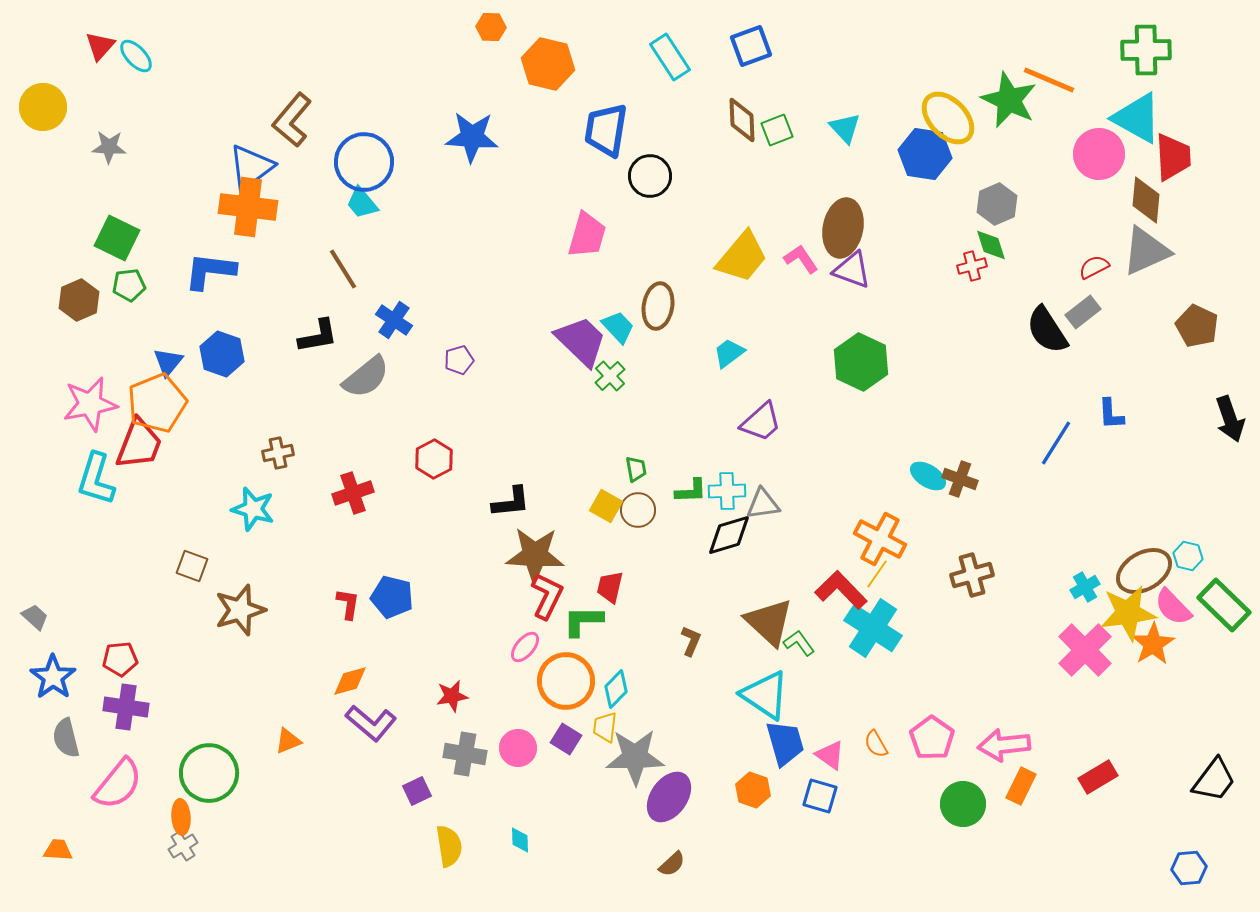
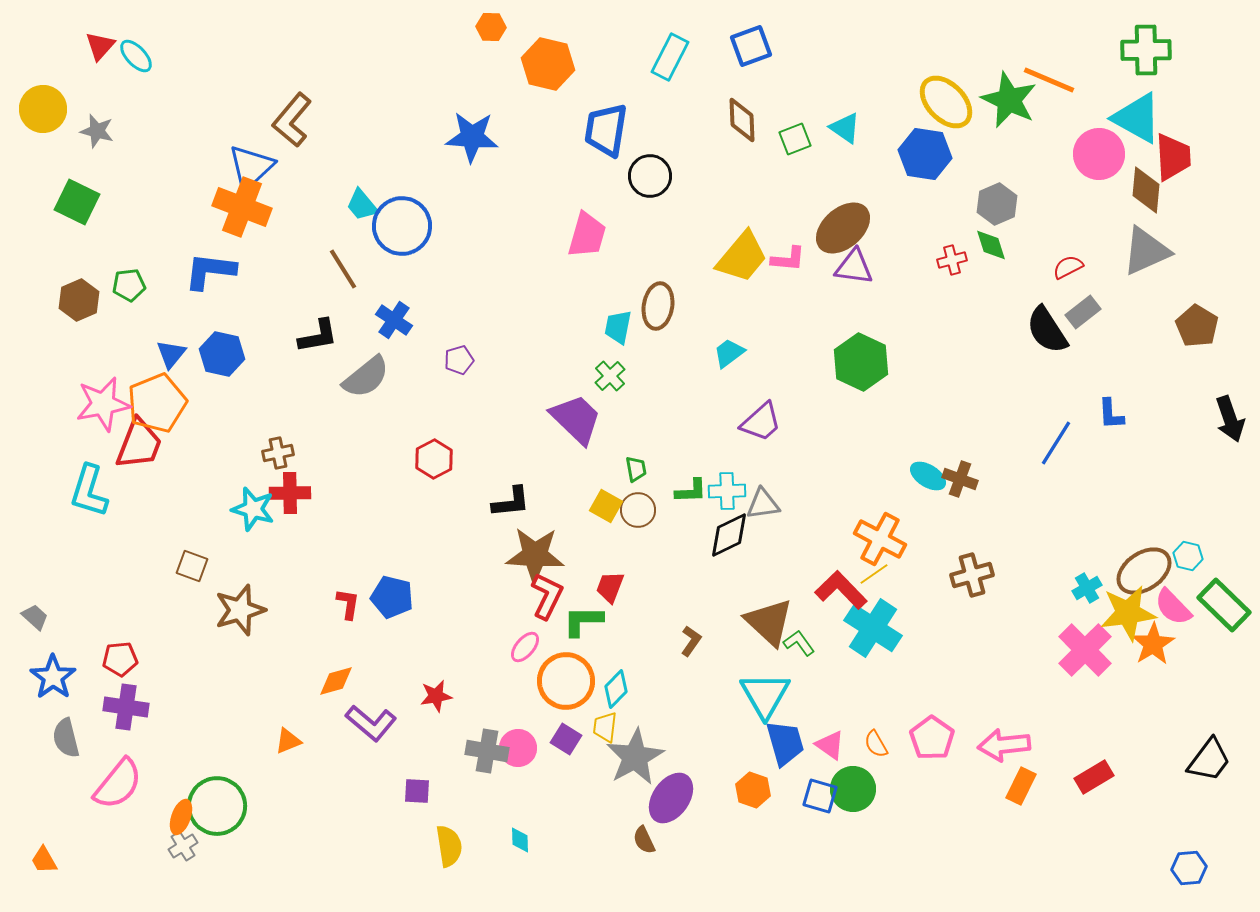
cyan rectangle at (670, 57): rotated 60 degrees clockwise
yellow circle at (43, 107): moved 2 px down
yellow ellipse at (948, 118): moved 2 px left, 16 px up
cyan triangle at (845, 128): rotated 12 degrees counterclockwise
green square at (777, 130): moved 18 px right, 9 px down
gray star at (109, 147): moved 12 px left, 16 px up; rotated 12 degrees clockwise
blue circle at (364, 162): moved 38 px right, 64 px down
blue triangle at (251, 167): rotated 6 degrees counterclockwise
brown diamond at (1146, 200): moved 10 px up
cyan trapezoid at (362, 203): moved 2 px down
orange cross at (248, 207): moved 6 px left; rotated 14 degrees clockwise
brown ellipse at (843, 228): rotated 38 degrees clockwise
green square at (117, 238): moved 40 px left, 36 px up
pink L-shape at (801, 259): moved 13 px left; rotated 129 degrees clockwise
red cross at (972, 266): moved 20 px left, 6 px up
red semicircle at (1094, 267): moved 26 px left
purple triangle at (852, 270): moved 2 px right, 3 px up; rotated 12 degrees counterclockwise
brown pentagon at (1197, 326): rotated 6 degrees clockwise
cyan trapezoid at (618, 327): rotated 126 degrees counterclockwise
purple trapezoid at (581, 341): moved 5 px left, 78 px down
blue hexagon at (222, 354): rotated 6 degrees counterclockwise
blue triangle at (168, 362): moved 3 px right, 8 px up
pink star at (90, 404): moved 13 px right
cyan L-shape at (96, 479): moved 7 px left, 12 px down
red cross at (353, 493): moved 63 px left; rotated 18 degrees clockwise
black diamond at (729, 535): rotated 9 degrees counterclockwise
brown ellipse at (1144, 571): rotated 4 degrees counterclockwise
yellow line at (877, 574): moved 3 px left; rotated 20 degrees clockwise
red trapezoid at (610, 587): rotated 8 degrees clockwise
cyan cross at (1085, 587): moved 2 px right, 1 px down
brown L-shape at (691, 641): rotated 12 degrees clockwise
orange diamond at (350, 681): moved 14 px left
cyan triangle at (765, 695): rotated 26 degrees clockwise
red star at (452, 696): moved 16 px left
gray cross at (465, 754): moved 22 px right, 3 px up
pink triangle at (830, 755): moved 10 px up
gray star at (635, 757): rotated 28 degrees counterclockwise
green circle at (209, 773): moved 8 px right, 33 px down
red rectangle at (1098, 777): moved 4 px left
black trapezoid at (1214, 780): moved 5 px left, 20 px up
purple square at (417, 791): rotated 28 degrees clockwise
purple ellipse at (669, 797): moved 2 px right, 1 px down
green circle at (963, 804): moved 110 px left, 15 px up
orange ellipse at (181, 817): rotated 24 degrees clockwise
orange trapezoid at (58, 850): moved 14 px left, 10 px down; rotated 124 degrees counterclockwise
brown semicircle at (672, 864): moved 28 px left, 24 px up; rotated 108 degrees clockwise
